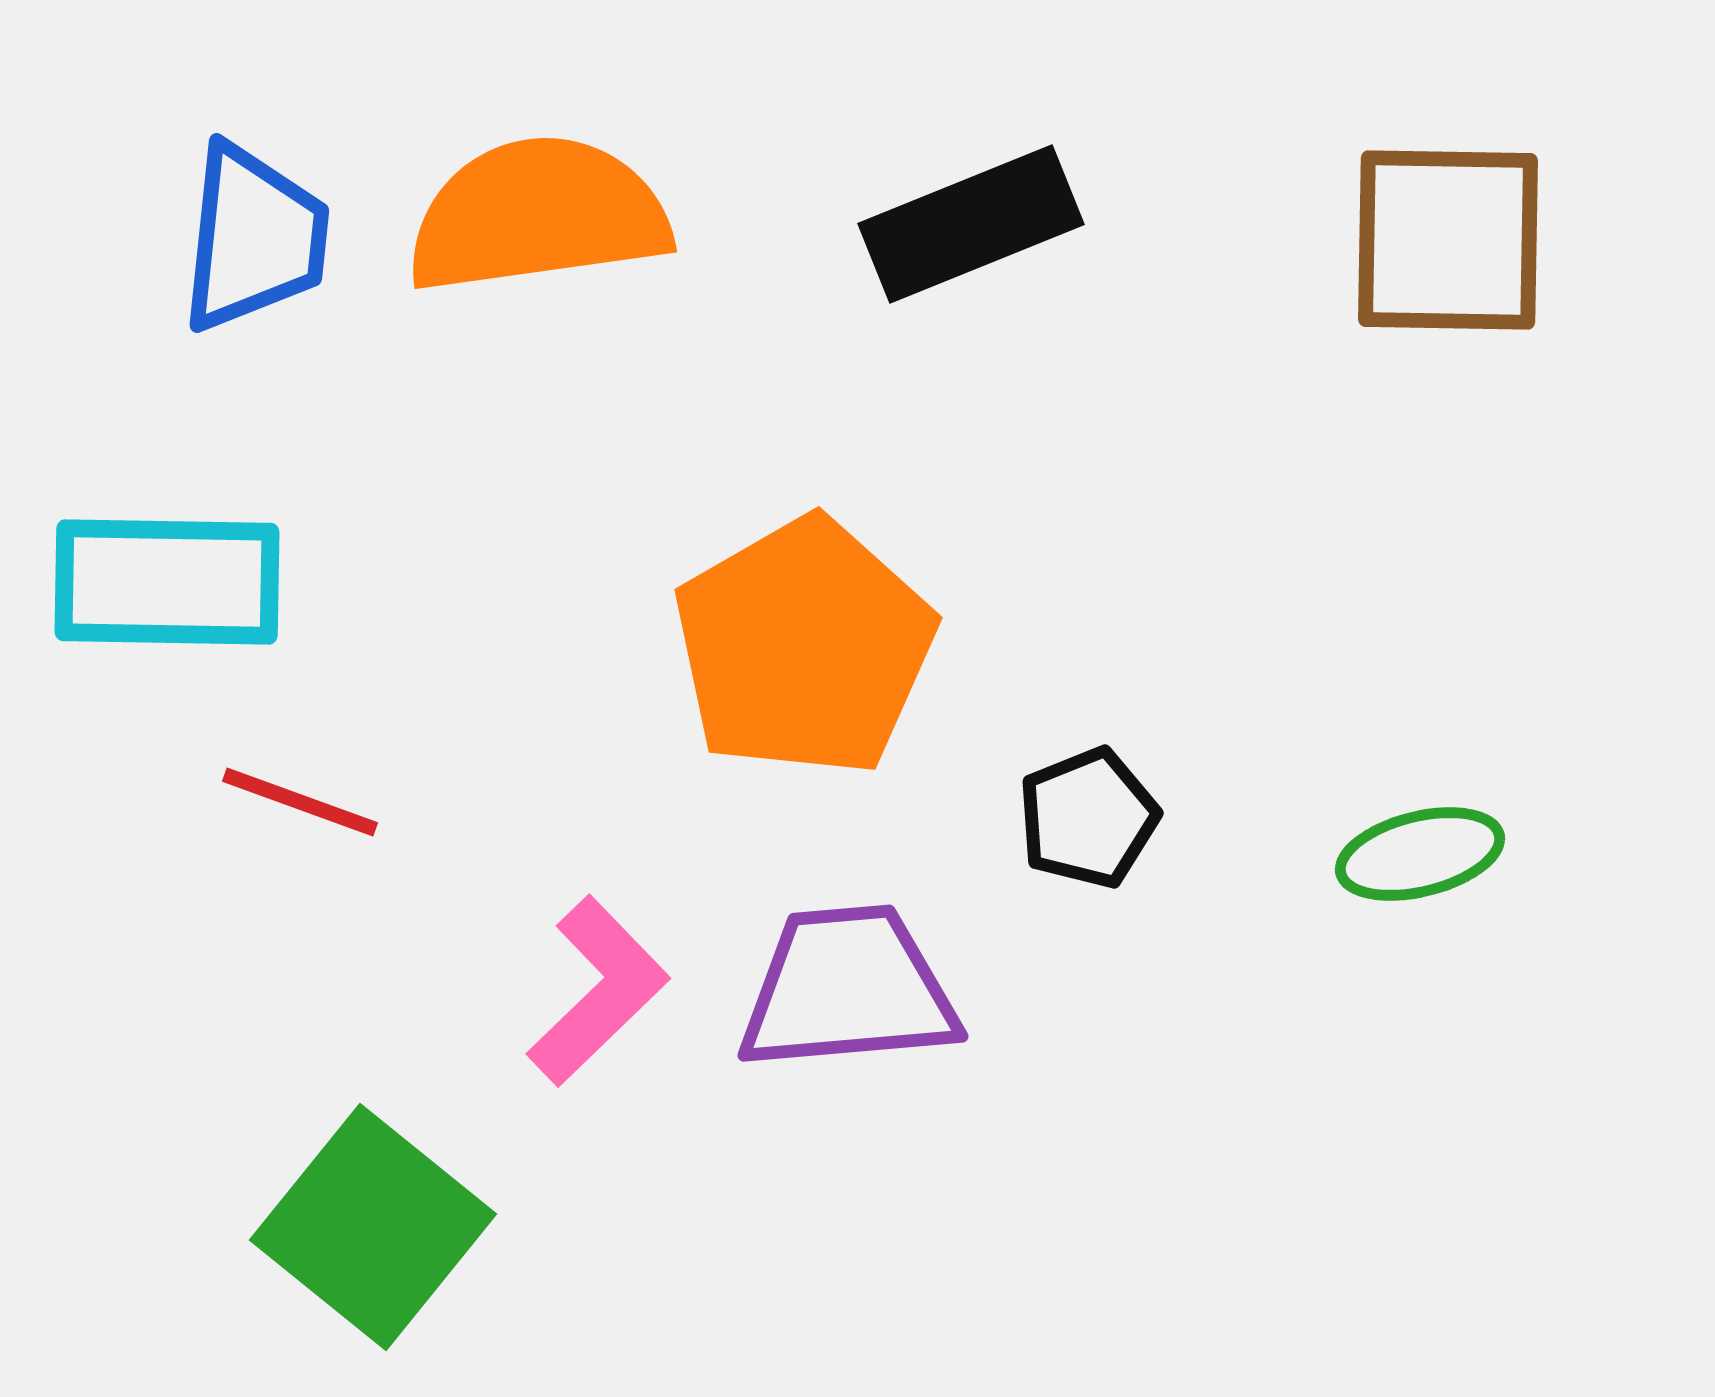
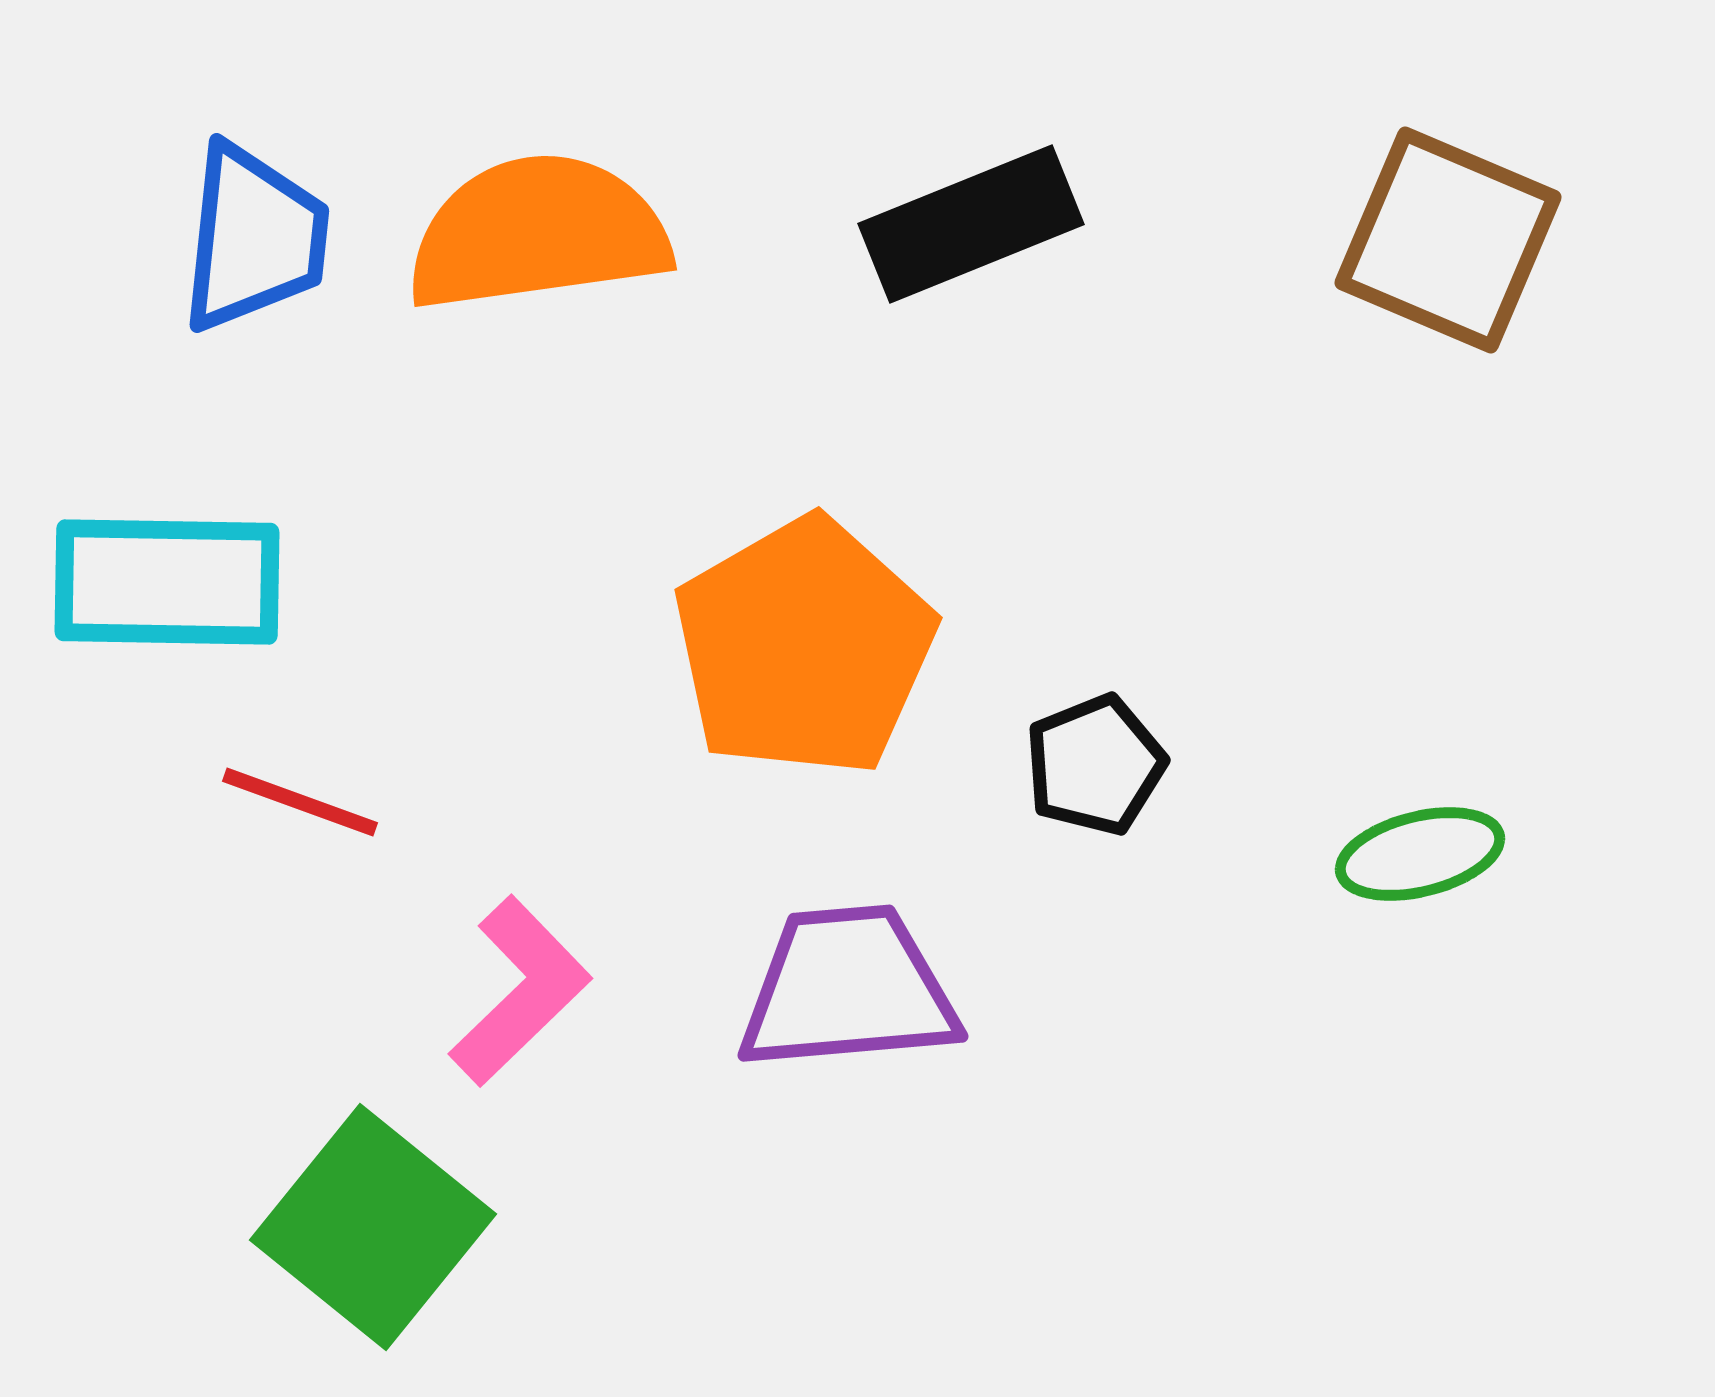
orange semicircle: moved 18 px down
brown square: rotated 22 degrees clockwise
black pentagon: moved 7 px right, 53 px up
pink L-shape: moved 78 px left
